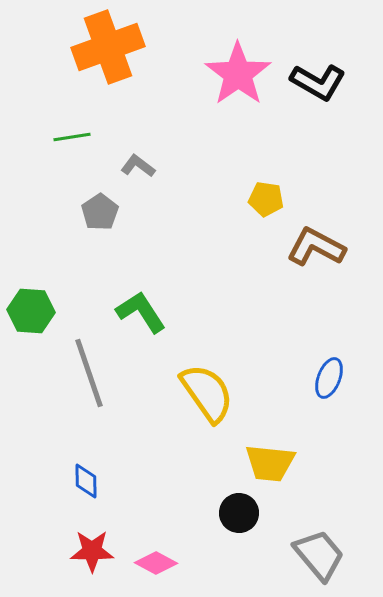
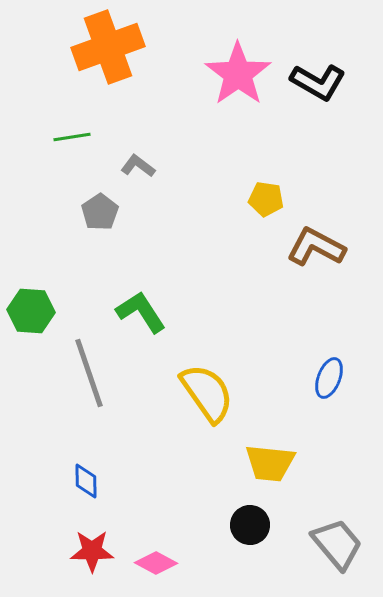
black circle: moved 11 px right, 12 px down
gray trapezoid: moved 18 px right, 11 px up
